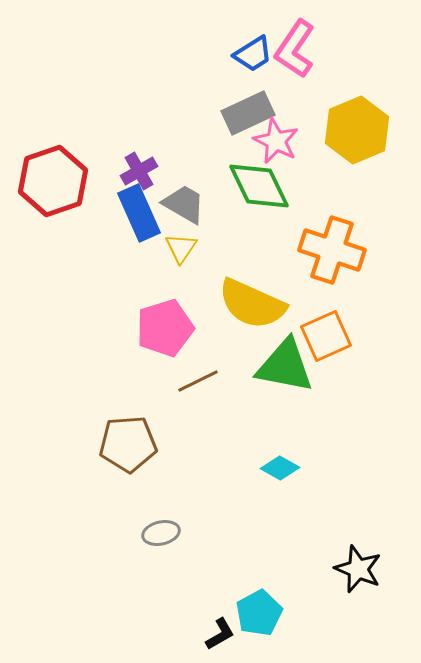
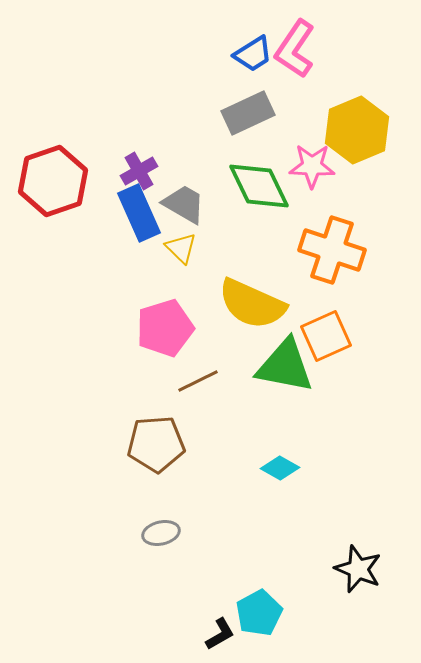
pink star: moved 36 px right, 25 px down; rotated 24 degrees counterclockwise
yellow triangle: rotated 20 degrees counterclockwise
brown pentagon: moved 28 px right
